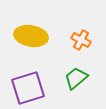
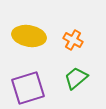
yellow ellipse: moved 2 px left
orange cross: moved 8 px left
